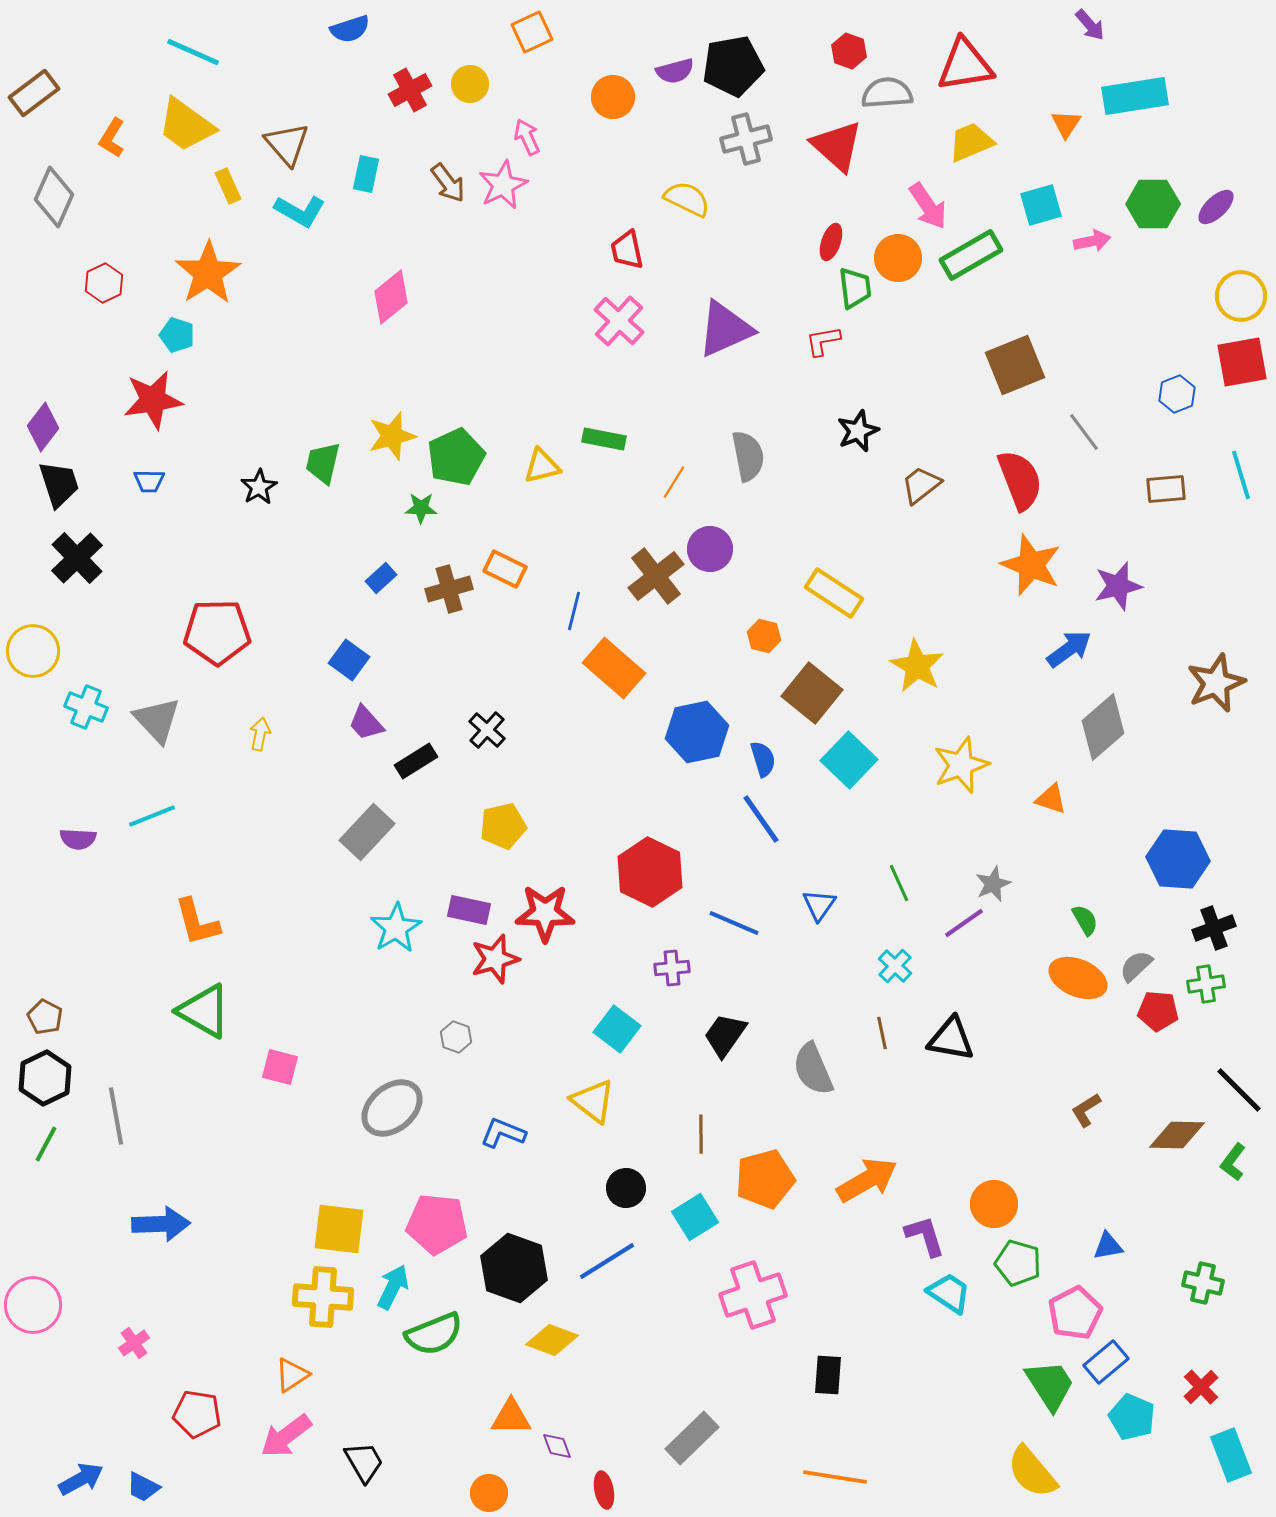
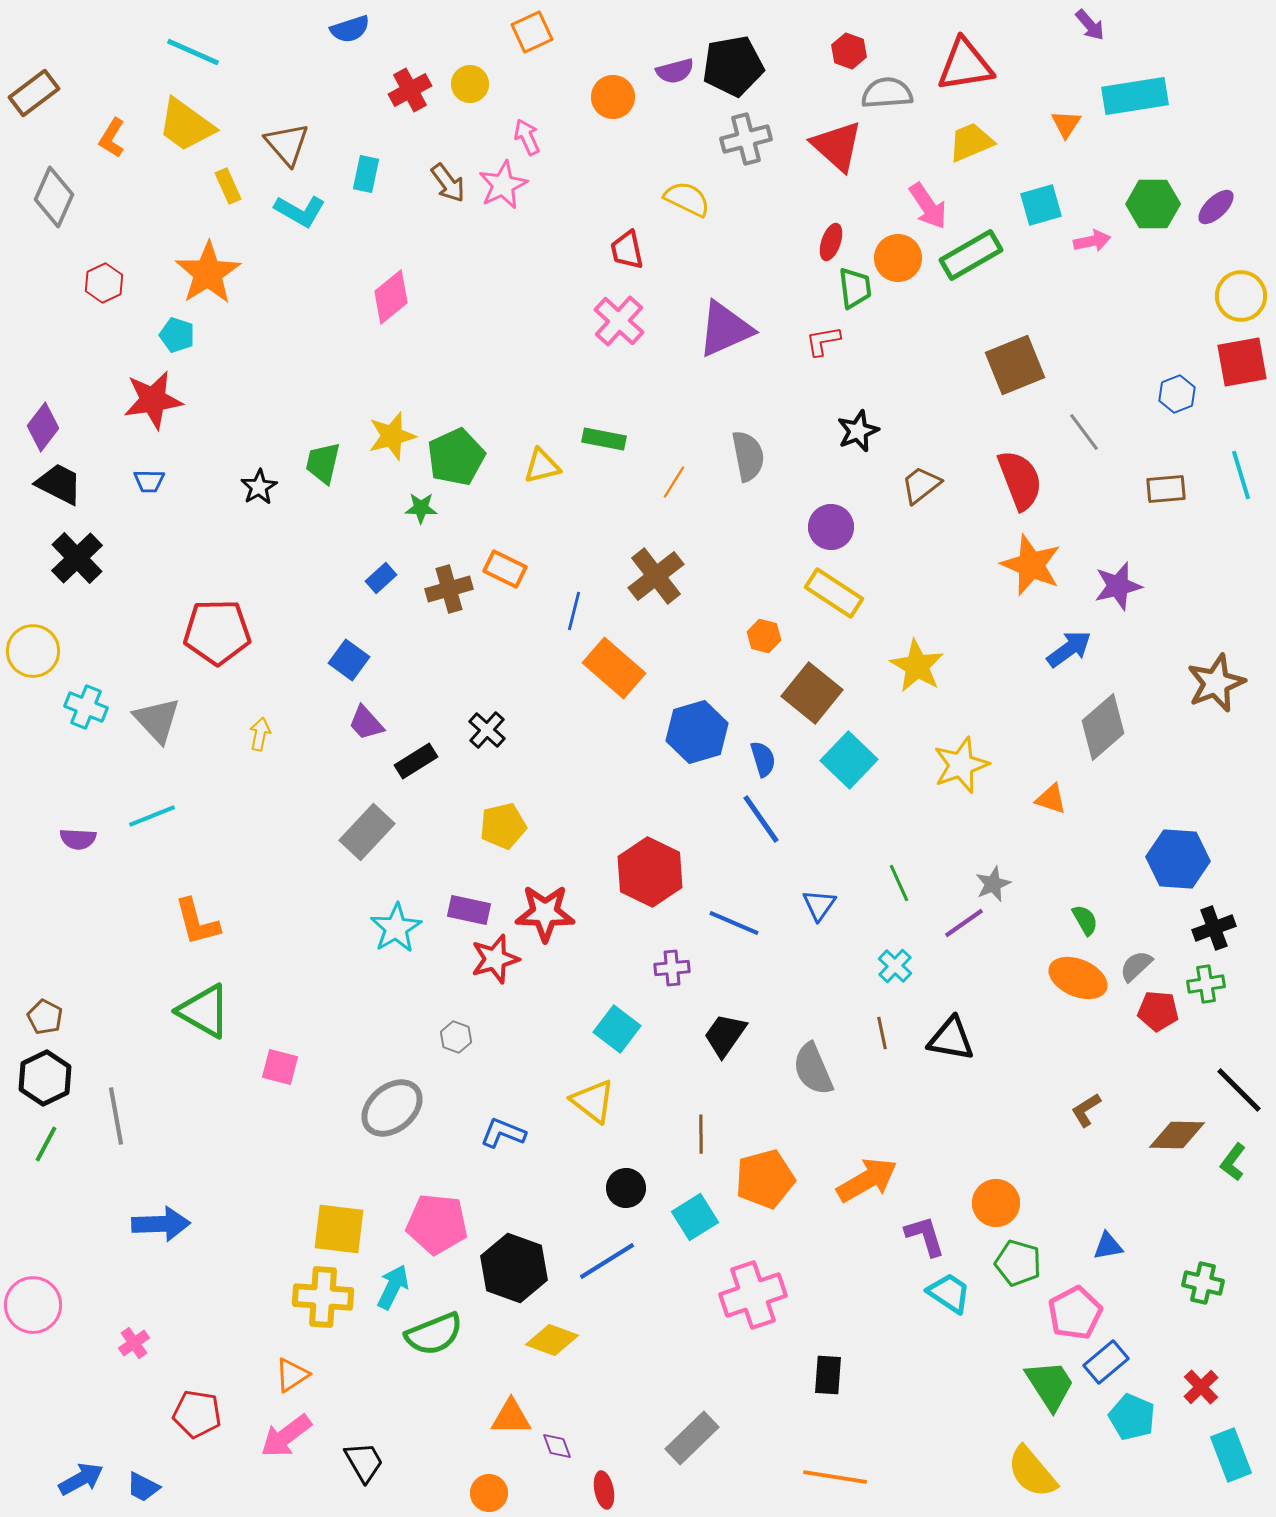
black trapezoid at (59, 484): rotated 45 degrees counterclockwise
purple circle at (710, 549): moved 121 px right, 22 px up
blue hexagon at (697, 732): rotated 4 degrees counterclockwise
orange circle at (994, 1204): moved 2 px right, 1 px up
